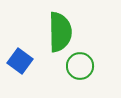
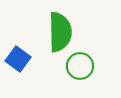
blue square: moved 2 px left, 2 px up
